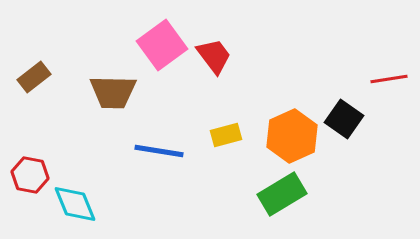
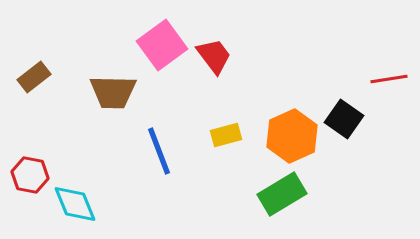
blue line: rotated 60 degrees clockwise
